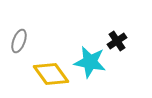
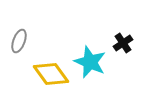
black cross: moved 6 px right, 2 px down
cyan star: rotated 12 degrees clockwise
